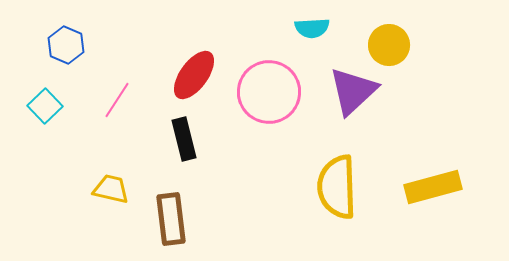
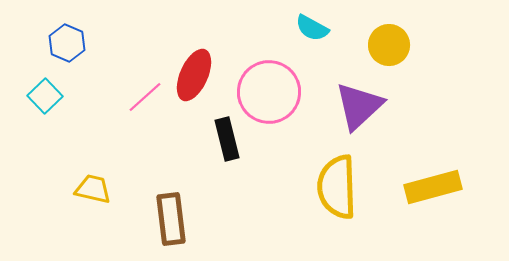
cyan semicircle: rotated 32 degrees clockwise
blue hexagon: moved 1 px right, 2 px up
red ellipse: rotated 12 degrees counterclockwise
purple triangle: moved 6 px right, 15 px down
pink line: moved 28 px right, 3 px up; rotated 15 degrees clockwise
cyan square: moved 10 px up
black rectangle: moved 43 px right
yellow trapezoid: moved 18 px left
